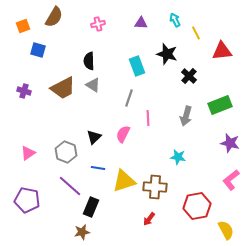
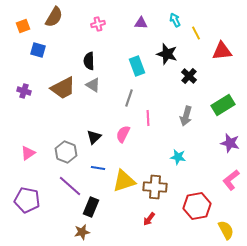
green rectangle: moved 3 px right; rotated 10 degrees counterclockwise
